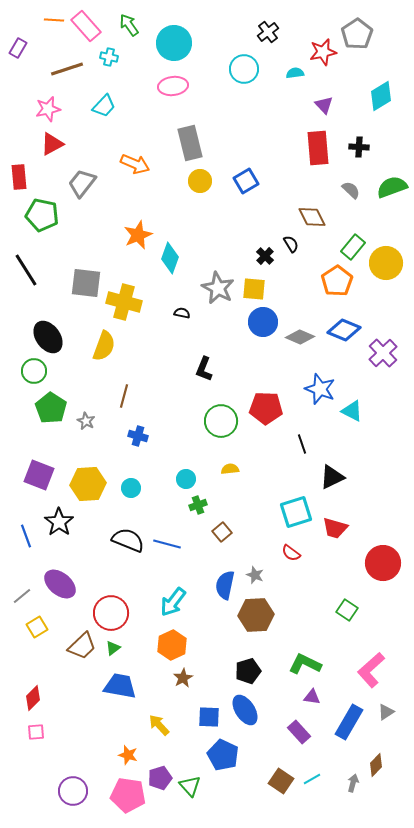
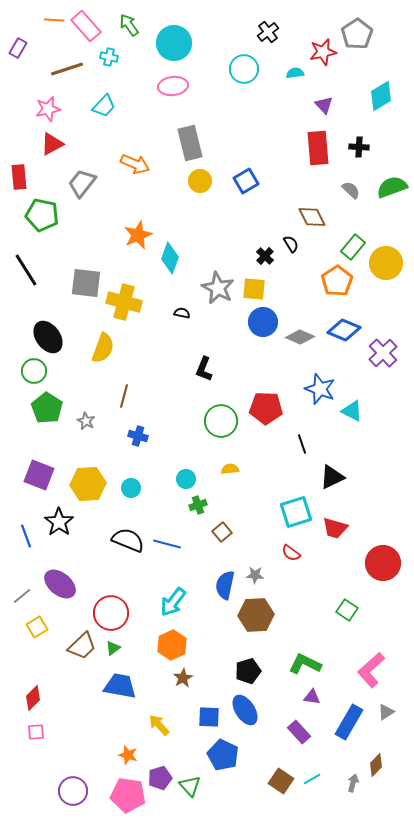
yellow semicircle at (104, 346): moved 1 px left, 2 px down
green pentagon at (51, 408): moved 4 px left
gray star at (255, 575): rotated 18 degrees counterclockwise
